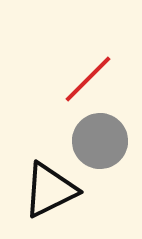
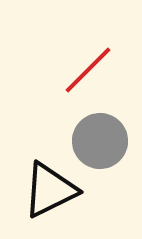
red line: moved 9 px up
